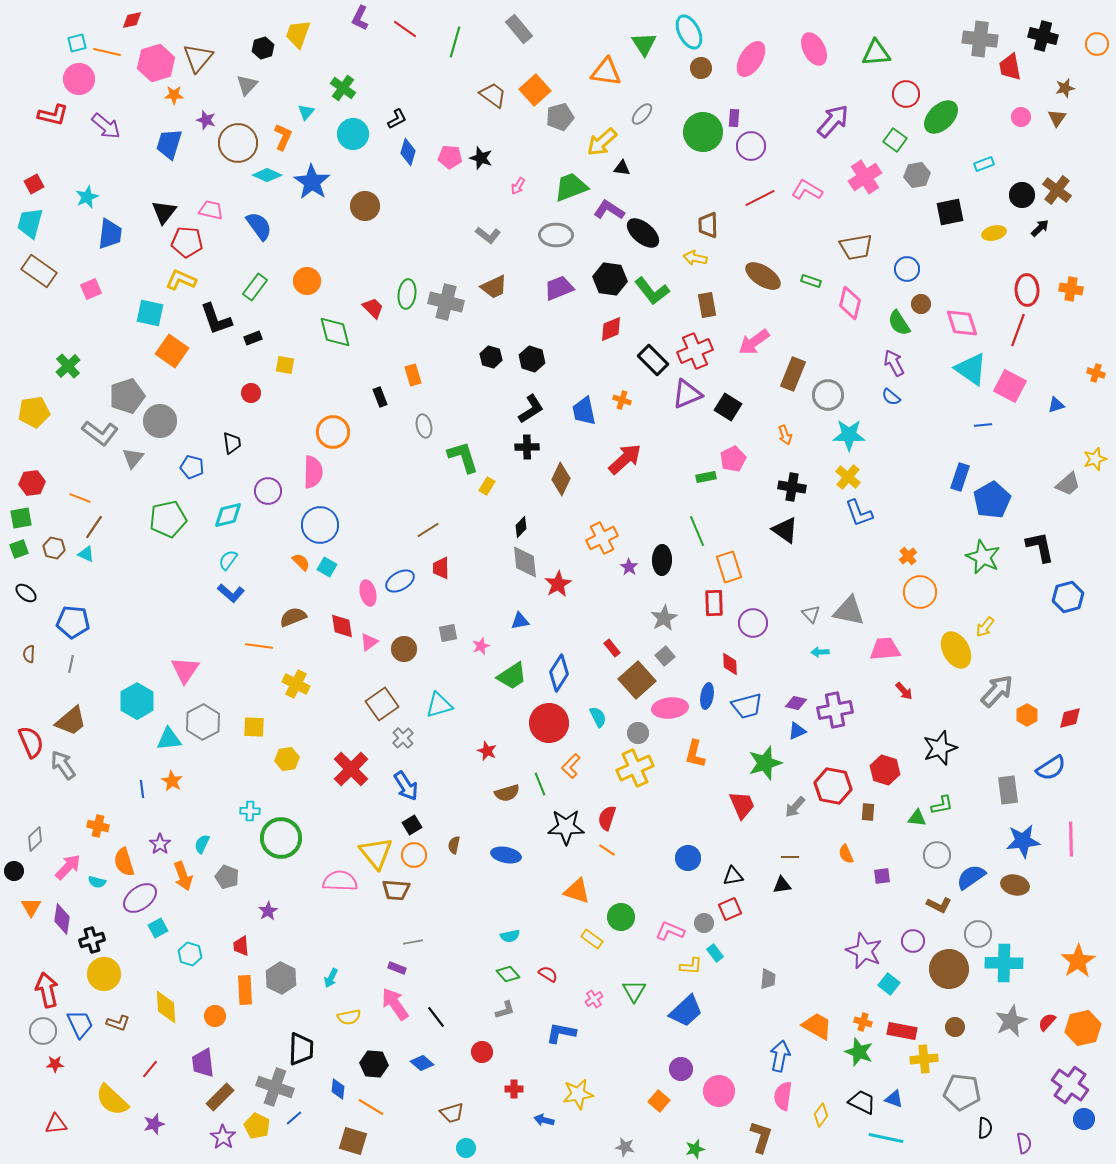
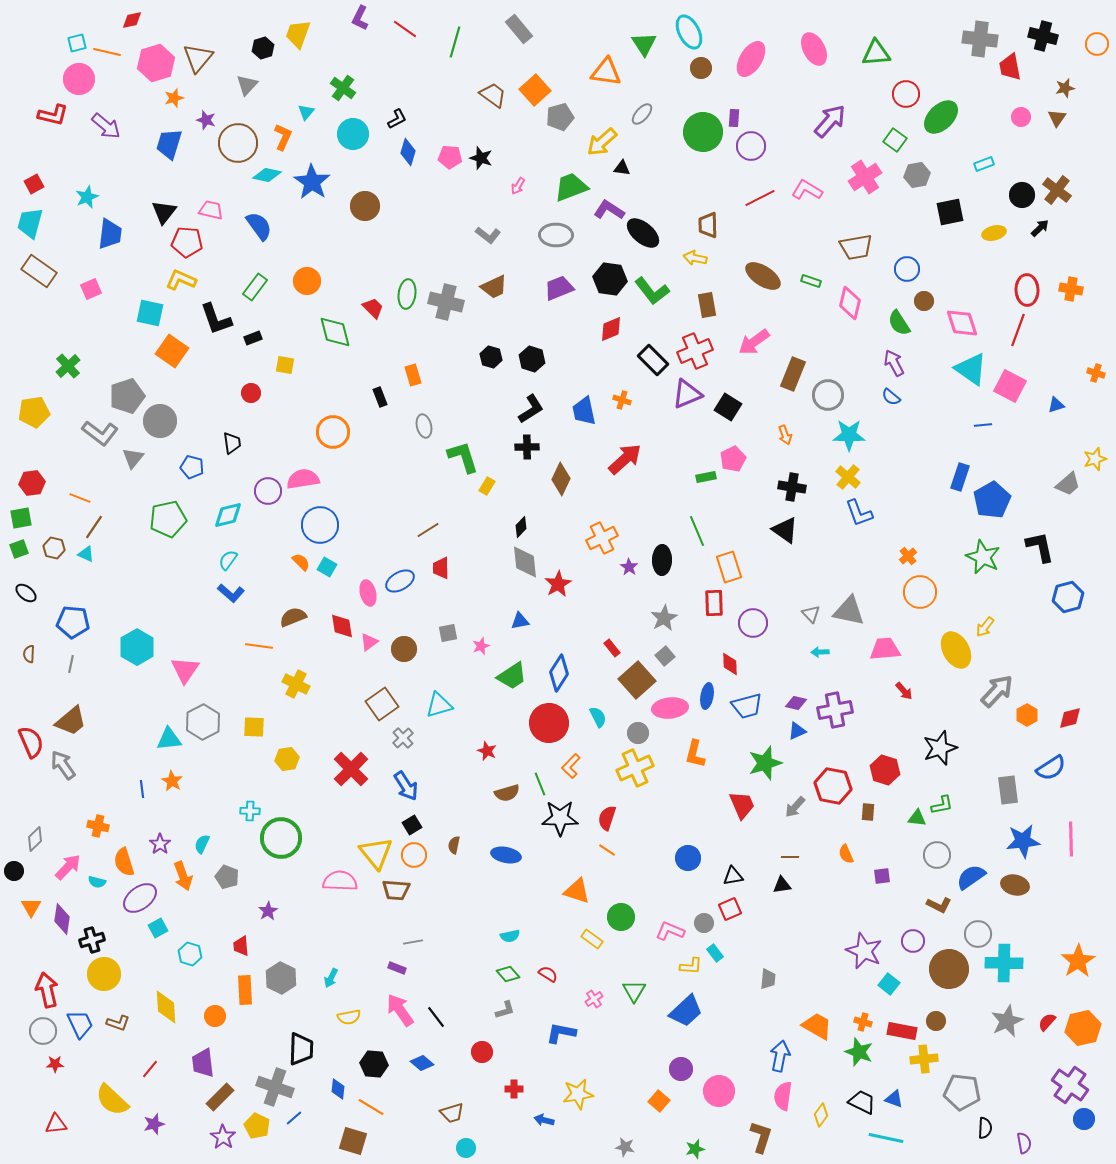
orange star at (174, 95): moved 3 px down; rotated 18 degrees counterclockwise
purple arrow at (833, 121): moved 3 px left
cyan diamond at (267, 175): rotated 12 degrees counterclockwise
brown circle at (921, 304): moved 3 px right, 3 px up
pink semicircle at (313, 472): moved 10 px left, 7 px down; rotated 100 degrees counterclockwise
cyan hexagon at (137, 701): moved 54 px up
black star at (566, 827): moved 6 px left, 9 px up
pink arrow at (395, 1004): moved 5 px right, 6 px down
gray star at (1011, 1021): moved 4 px left
brown circle at (955, 1027): moved 19 px left, 6 px up
